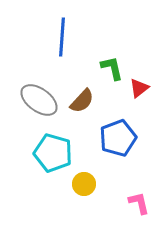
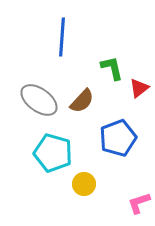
pink L-shape: rotated 95 degrees counterclockwise
